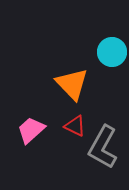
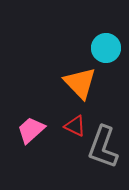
cyan circle: moved 6 px left, 4 px up
orange triangle: moved 8 px right, 1 px up
gray L-shape: rotated 9 degrees counterclockwise
